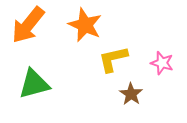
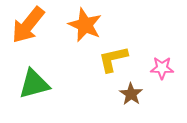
pink star: moved 5 px down; rotated 15 degrees counterclockwise
